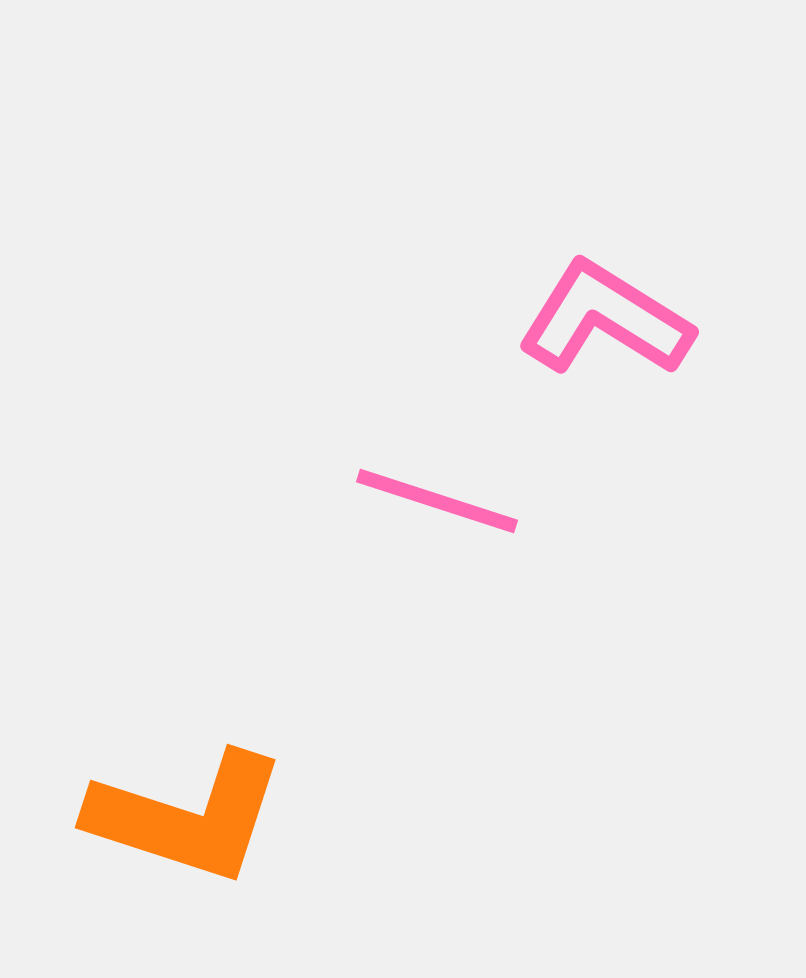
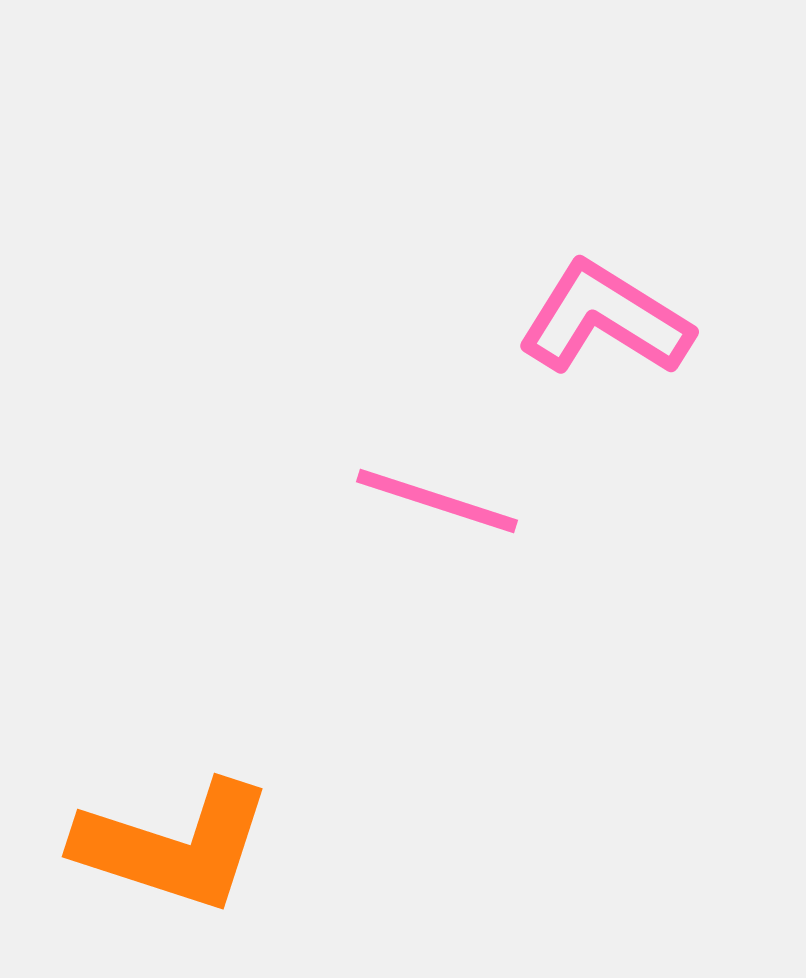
orange L-shape: moved 13 px left, 29 px down
